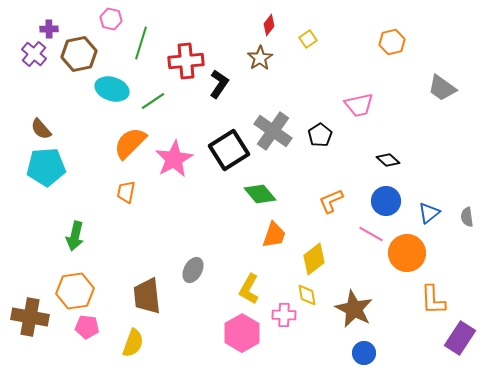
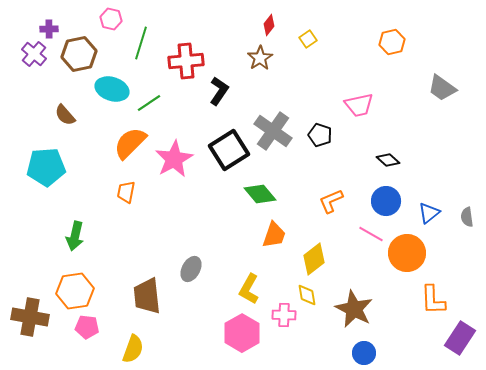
black L-shape at (219, 84): moved 7 px down
green line at (153, 101): moved 4 px left, 2 px down
brown semicircle at (41, 129): moved 24 px right, 14 px up
black pentagon at (320, 135): rotated 20 degrees counterclockwise
gray ellipse at (193, 270): moved 2 px left, 1 px up
yellow semicircle at (133, 343): moved 6 px down
